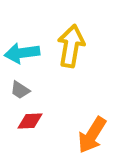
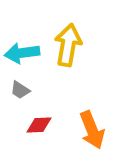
yellow arrow: moved 3 px left, 1 px up
red diamond: moved 9 px right, 4 px down
orange arrow: moved 5 px up; rotated 54 degrees counterclockwise
